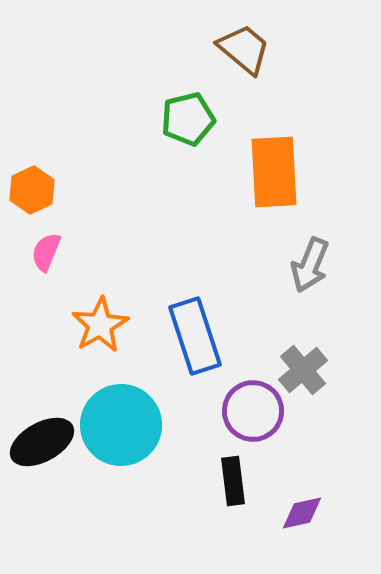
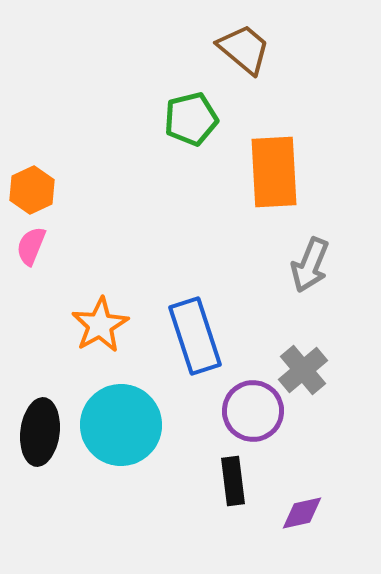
green pentagon: moved 3 px right
pink semicircle: moved 15 px left, 6 px up
black ellipse: moved 2 px left, 10 px up; rotated 54 degrees counterclockwise
